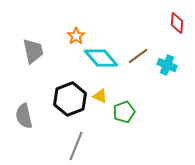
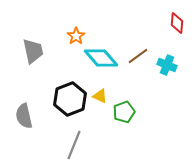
gray line: moved 2 px left, 1 px up
